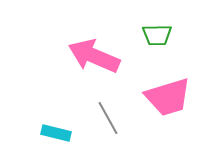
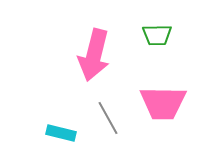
pink arrow: moved 1 px up; rotated 99 degrees counterclockwise
pink trapezoid: moved 5 px left, 6 px down; rotated 18 degrees clockwise
cyan rectangle: moved 5 px right
